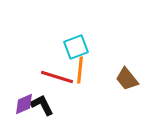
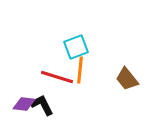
purple diamond: rotated 30 degrees clockwise
